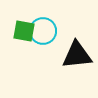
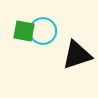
black triangle: rotated 12 degrees counterclockwise
